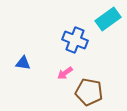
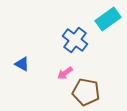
blue cross: rotated 15 degrees clockwise
blue triangle: moved 1 px left, 1 px down; rotated 21 degrees clockwise
brown pentagon: moved 3 px left
